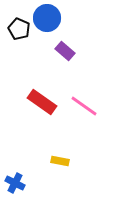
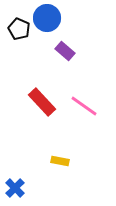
red rectangle: rotated 12 degrees clockwise
blue cross: moved 5 px down; rotated 18 degrees clockwise
